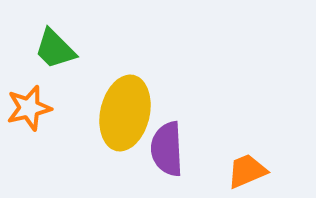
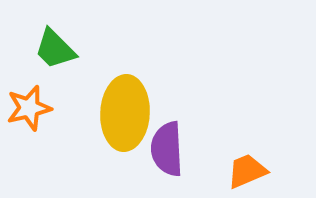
yellow ellipse: rotated 10 degrees counterclockwise
